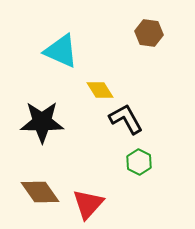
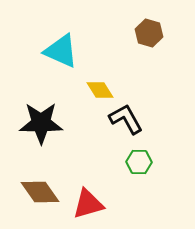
brown hexagon: rotated 8 degrees clockwise
black star: moved 1 px left, 1 px down
green hexagon: rotated 25 degrees counterclockwise
red triangle: rotated 32 degrees clockwise
